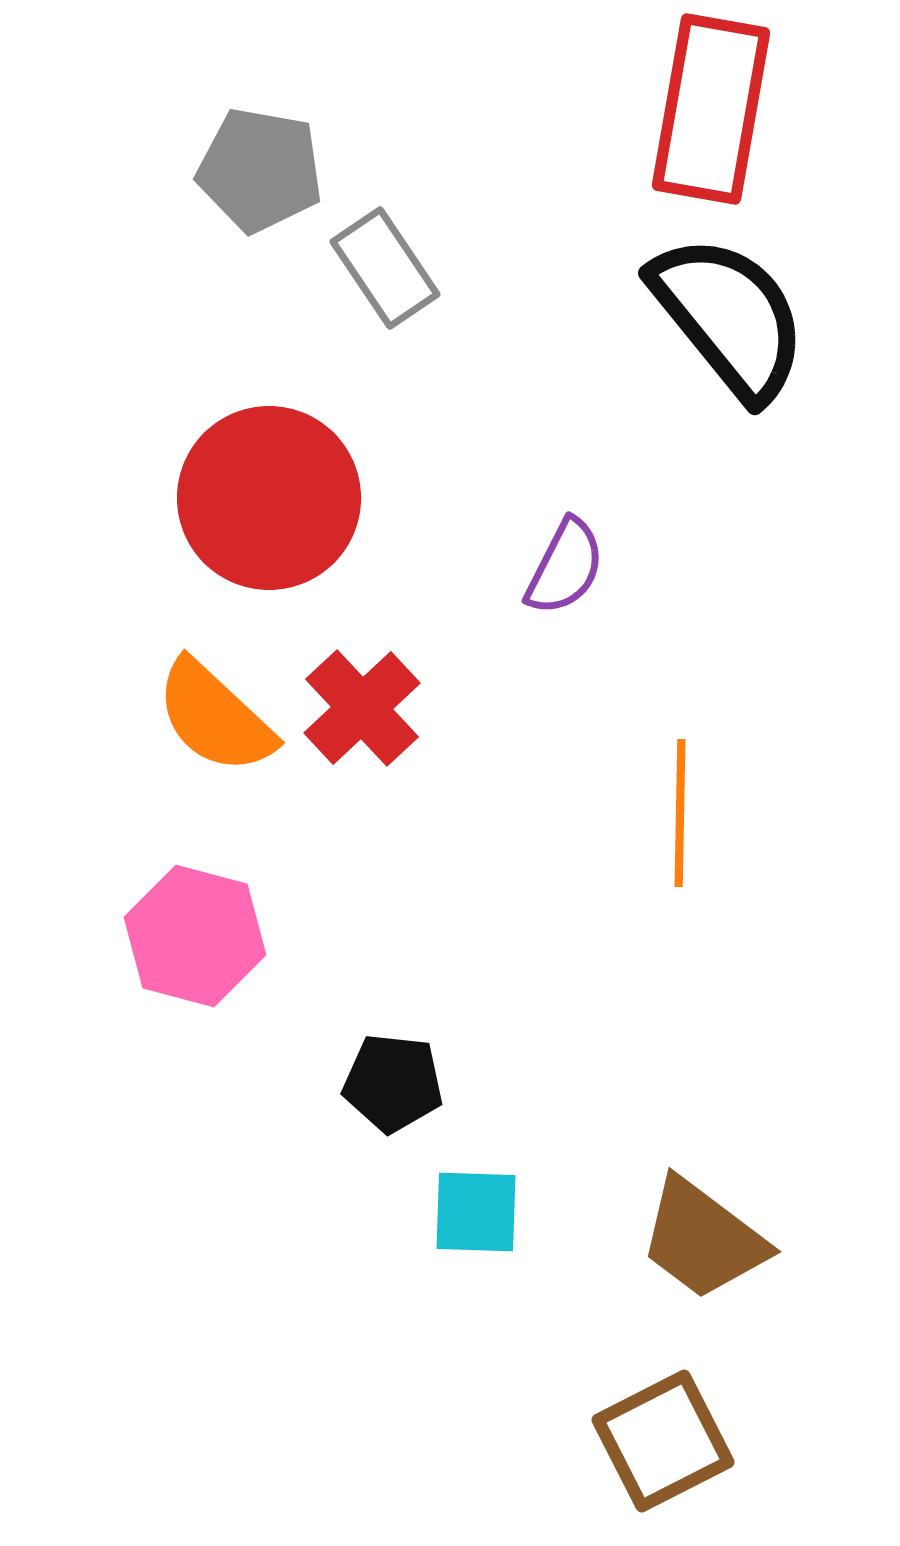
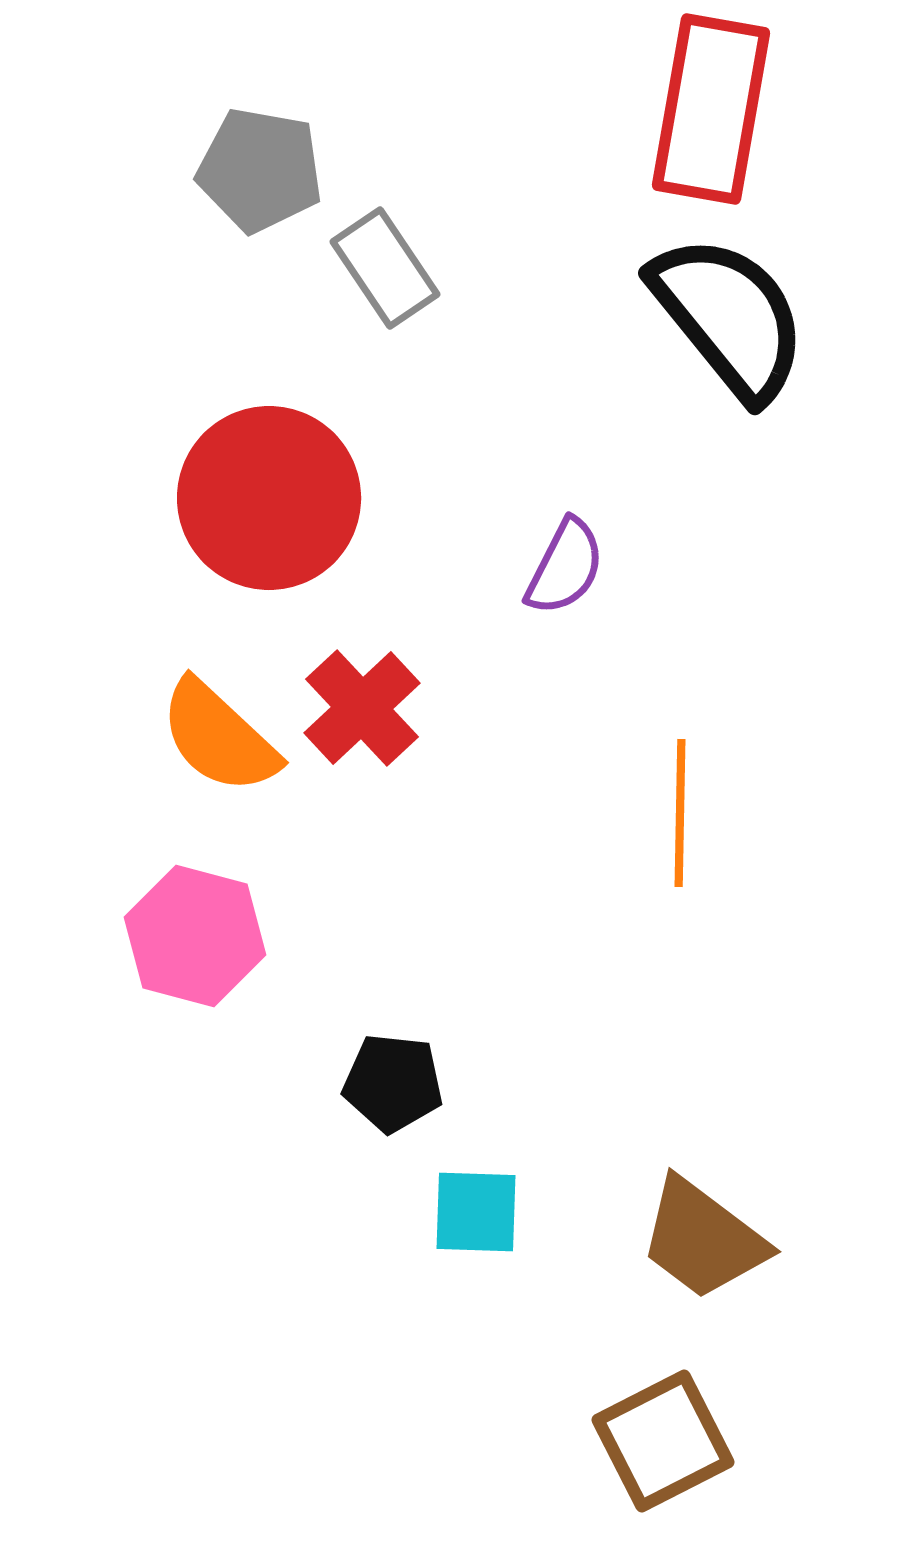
orange semicircle: moved 4 px right, 20 px down
